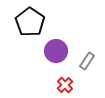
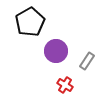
black pentagon: rotated 8 degrees clockwise
red cross: rotated 14 degrees counterclockwise
